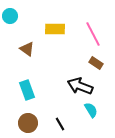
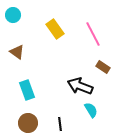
cyan circle: moved 3 px right, 1 px up
yellow rectangle: rotated 54 degrees clockwise
brown triangle: moved 10 px left, 3 px down
brown rectangle: moved 7 px right, 4 px down
black line: rotated 24 degrees clockwise
